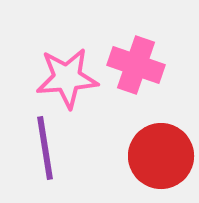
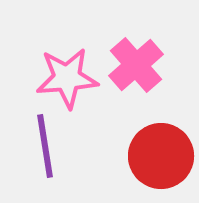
pink cross: rotated 30 degrees clockwise
purple line: moved 2 px up
